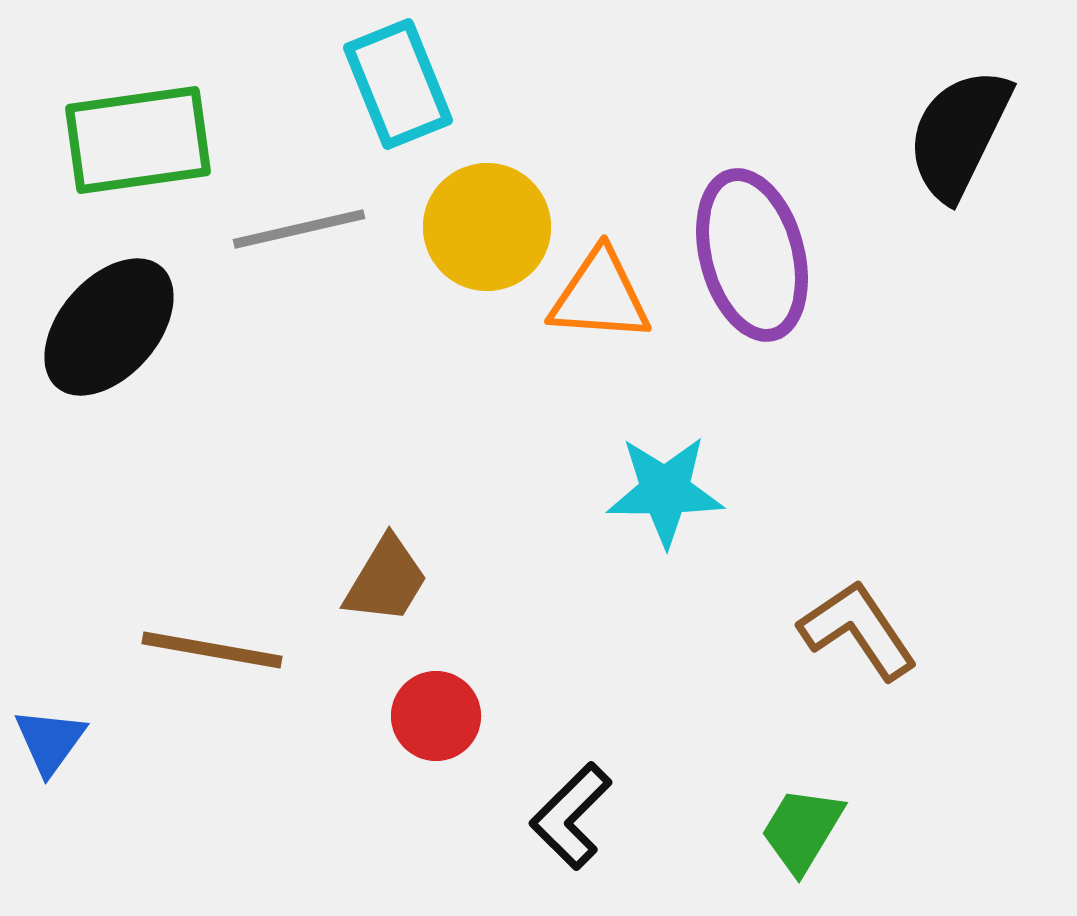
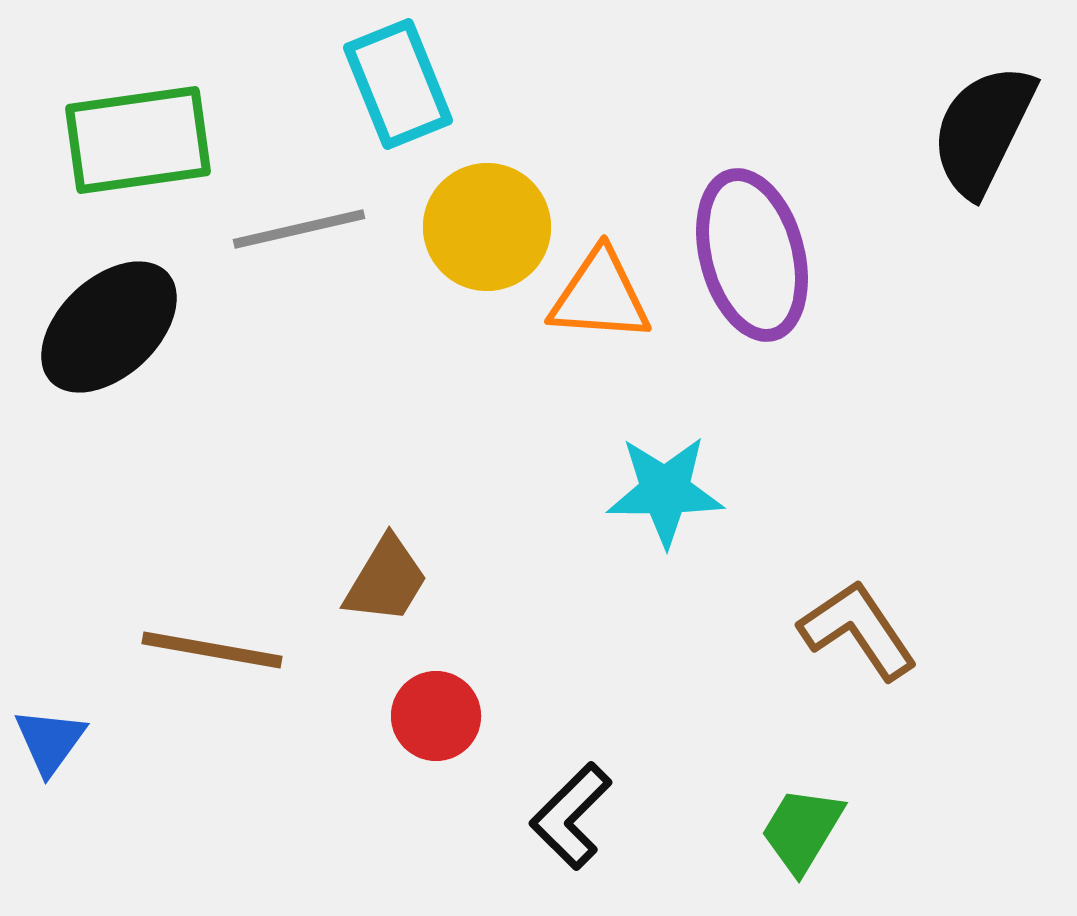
black semicircle: moved 24 px right, 4 px up
black ellipse: rotated 6 degrees clockwise
